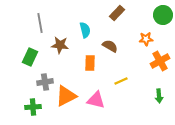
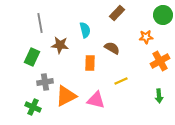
orange star: moved 2 px up
brown semicircle: moved 2 px right, 2 px down
green rectangle: moved 2 px right
green cross: rotated 28 degrees clockwise
